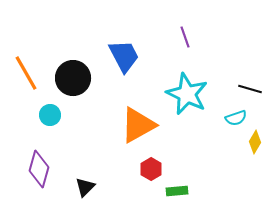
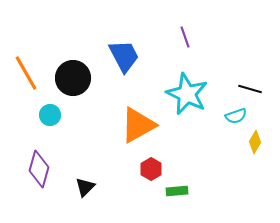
cyan semicircle: moved 2 px up
